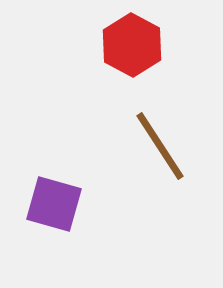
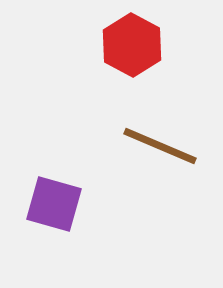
brown line: rotated 34 degrees counterclockwise
